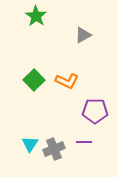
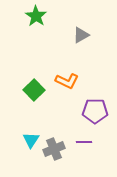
gray triangle: moved 2 px left
green square: moved 10 px down
cyan triangle: moved 1 px right, 4 px up
